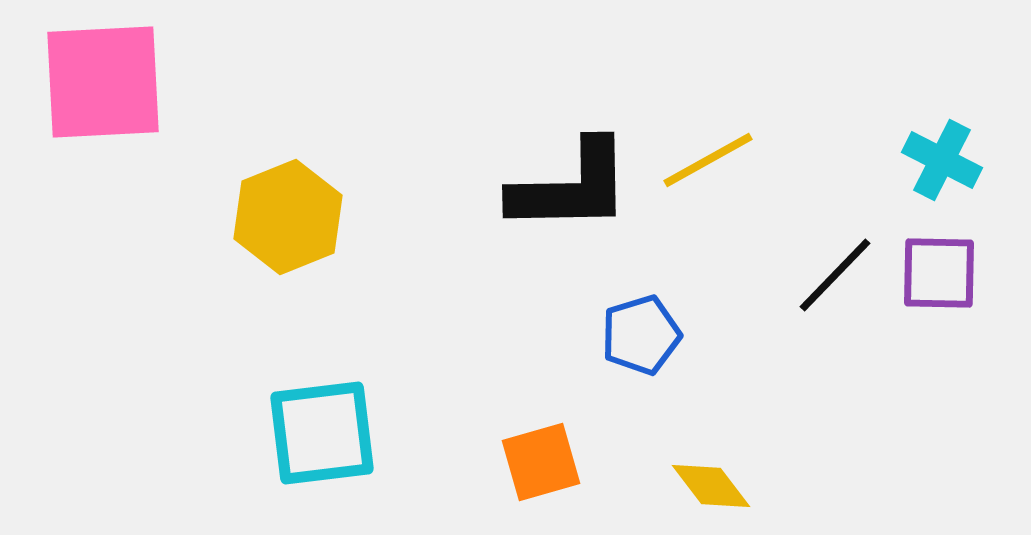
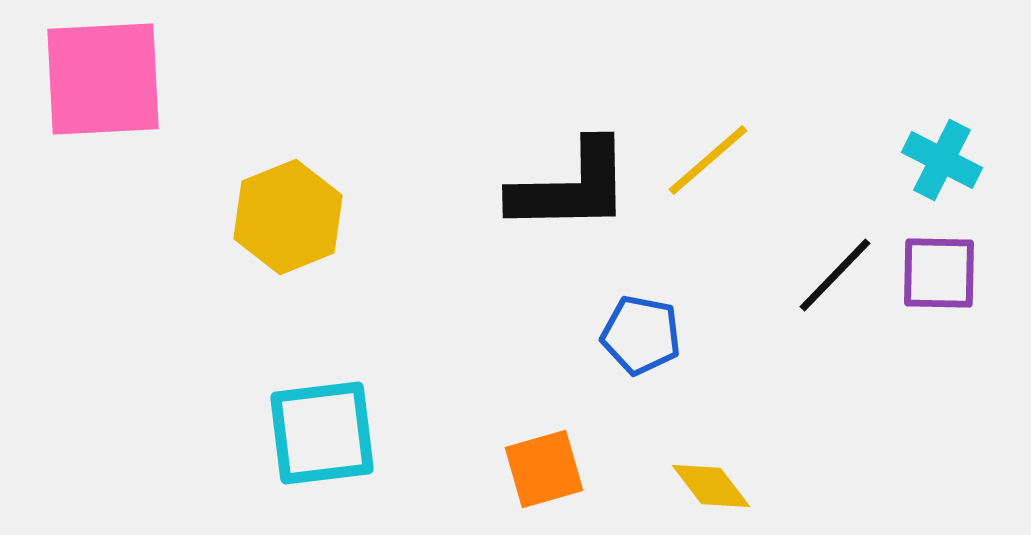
pink square: moved 3 px up
yellow line: rotated 12 degrees counterclockwise
blue pentagon: rotated 28 degrees clockwise
orange square: moved 3 px right, 7 px down
